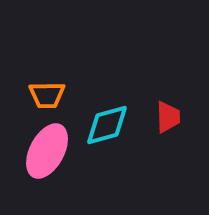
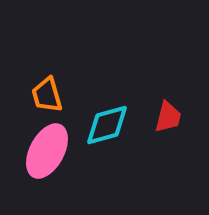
orange trapezoid: rotated 75 degrees clockwise
red trapezoid: rotated 16 degrees clockwise
